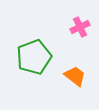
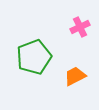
orange trapezoid: rotated 65 degrees counterclockwise
